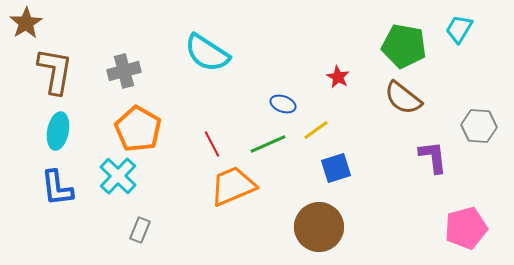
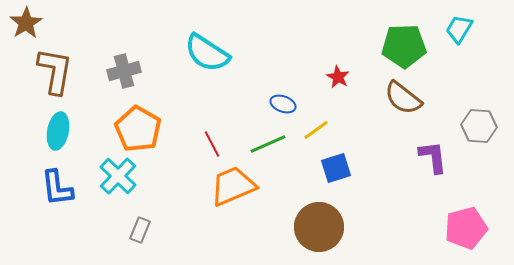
green pentagon: rotated 12 degrees counterclockwise
